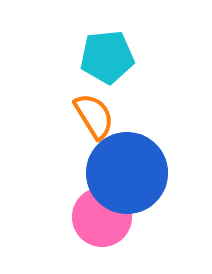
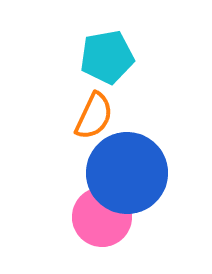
cyan pentagon: rotated 4 degrees counterclockwise
orange semicircle: rotated 57 degrees clockwise
